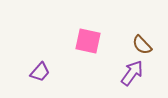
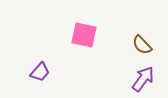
pink square: moved 4 px left, 6 px up
purple arrow: moved 11 px right, 6 px down
